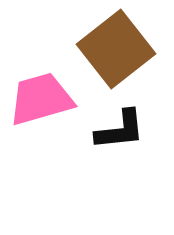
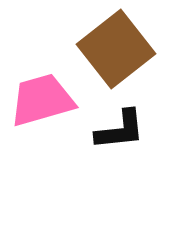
pink trapezoid: moved 1 px right, 1 px down
